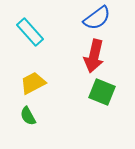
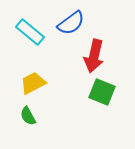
blue semicircle: moved 26 px left, 5 px down
cyan rectangle: rotated 8 degrees counterclockwise
